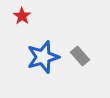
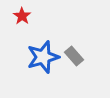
gray rectangle: moved 6 px left
